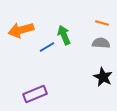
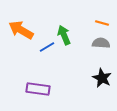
orange arrow: rotated 45 degrees clockwise
black star: moved 1 px left, 1 px down
purple rectangle: moved 3 px right, 5 px up; rotated 30 degrees clockwise
